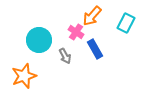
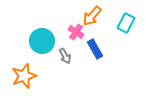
cyan circle: moved 3 px right, 1 px down
